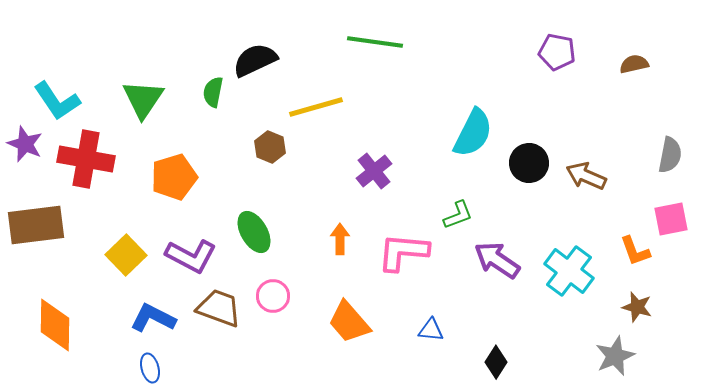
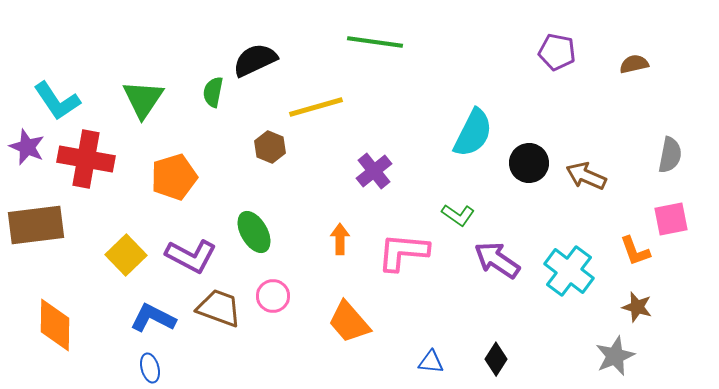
purple star: moved 2 px right, 3 px down
green L-shape: rotated 56 degrees clockwise
blue triangle: moved 32 px down
black diamond: moved 3 px up
